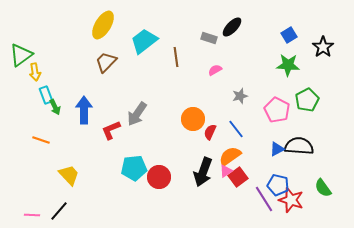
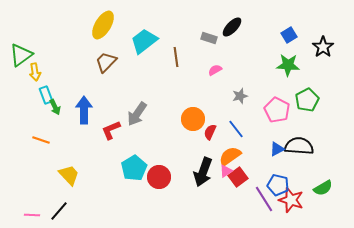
cyan pentagon: rotated 25 degrees counterclockwise
green semicircle: rotated 84 degrees counterclockwise
